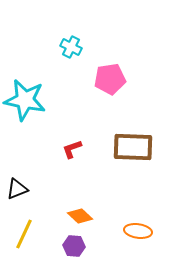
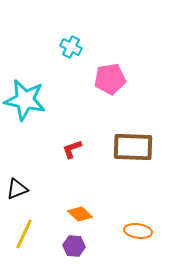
orange diamond: moved 2 px up
